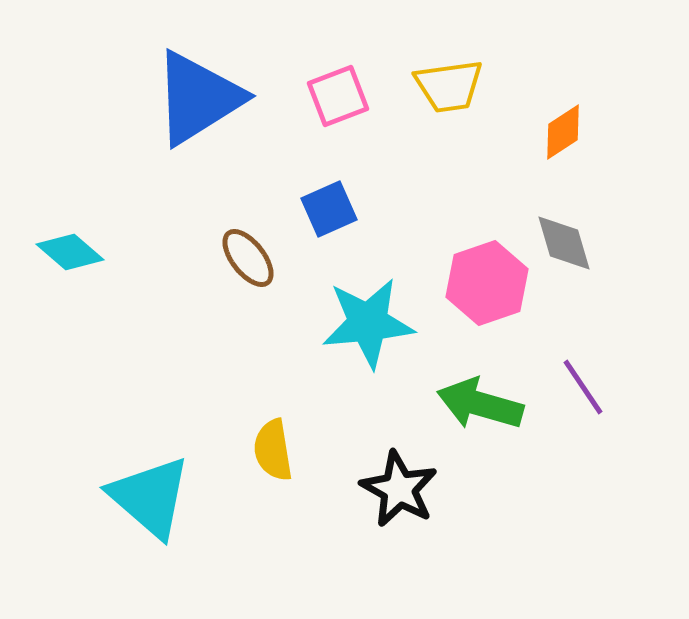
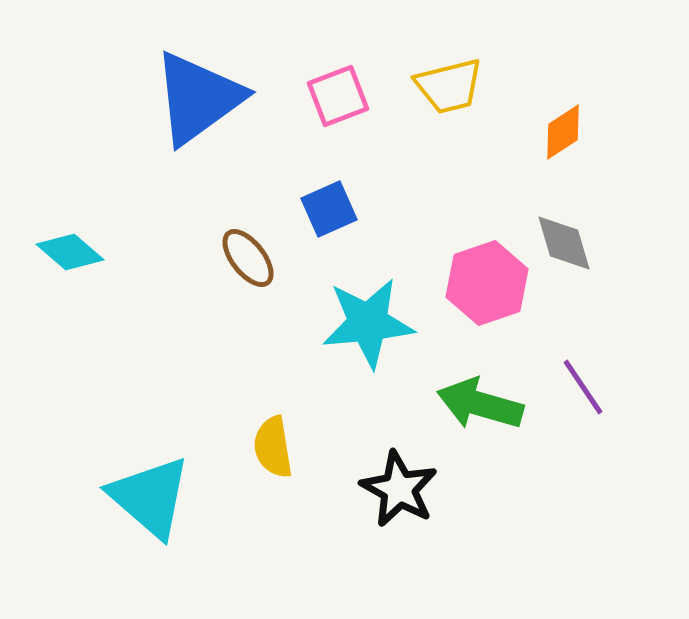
yellow trapezoid: rotated 6 degrees counterclockwise
blue triangle: rotated 4 degrees counterclockwise
yellow semicircle: moved 3 px up
